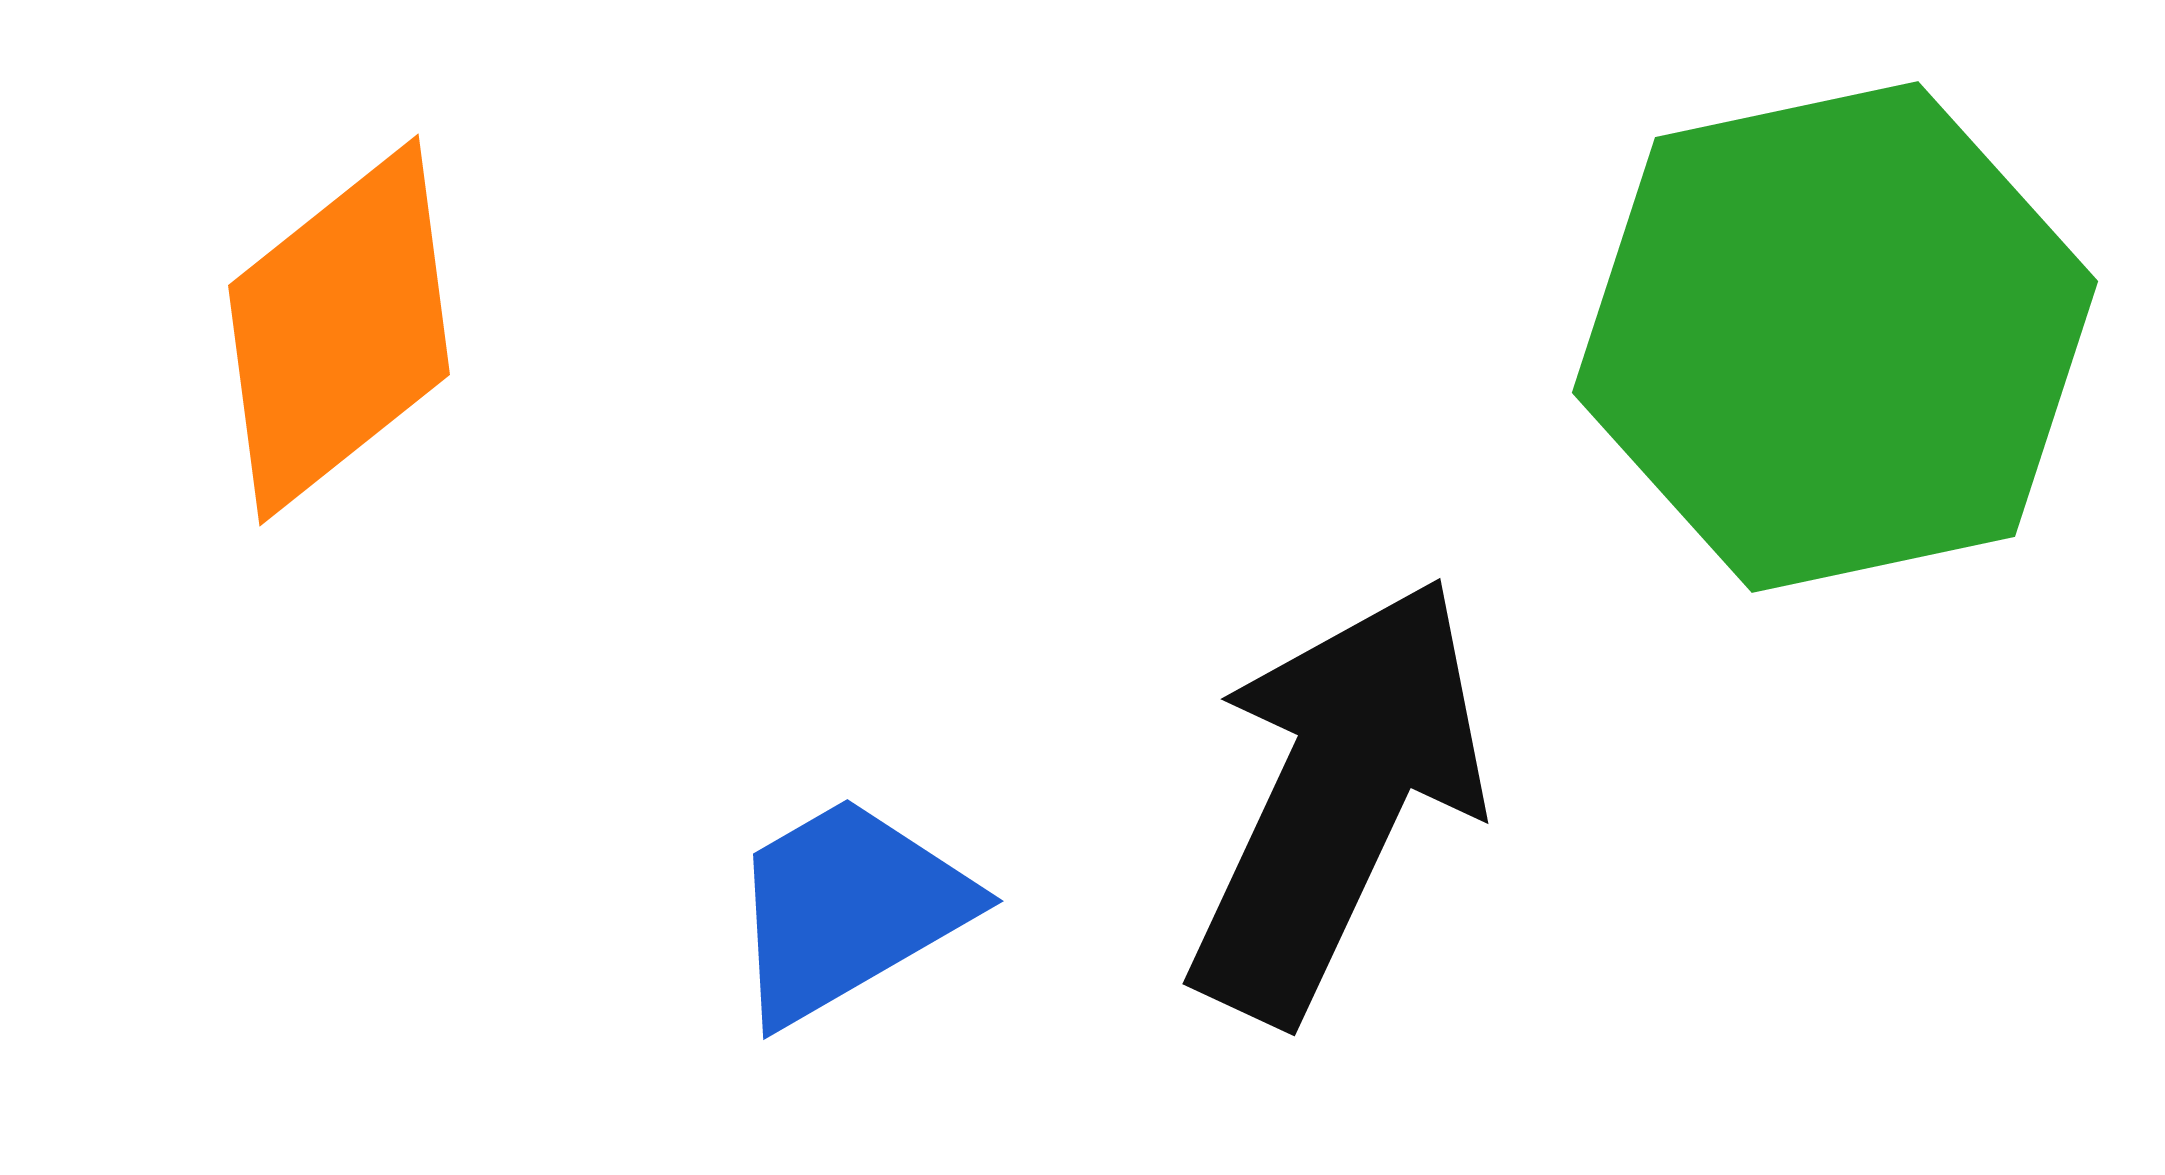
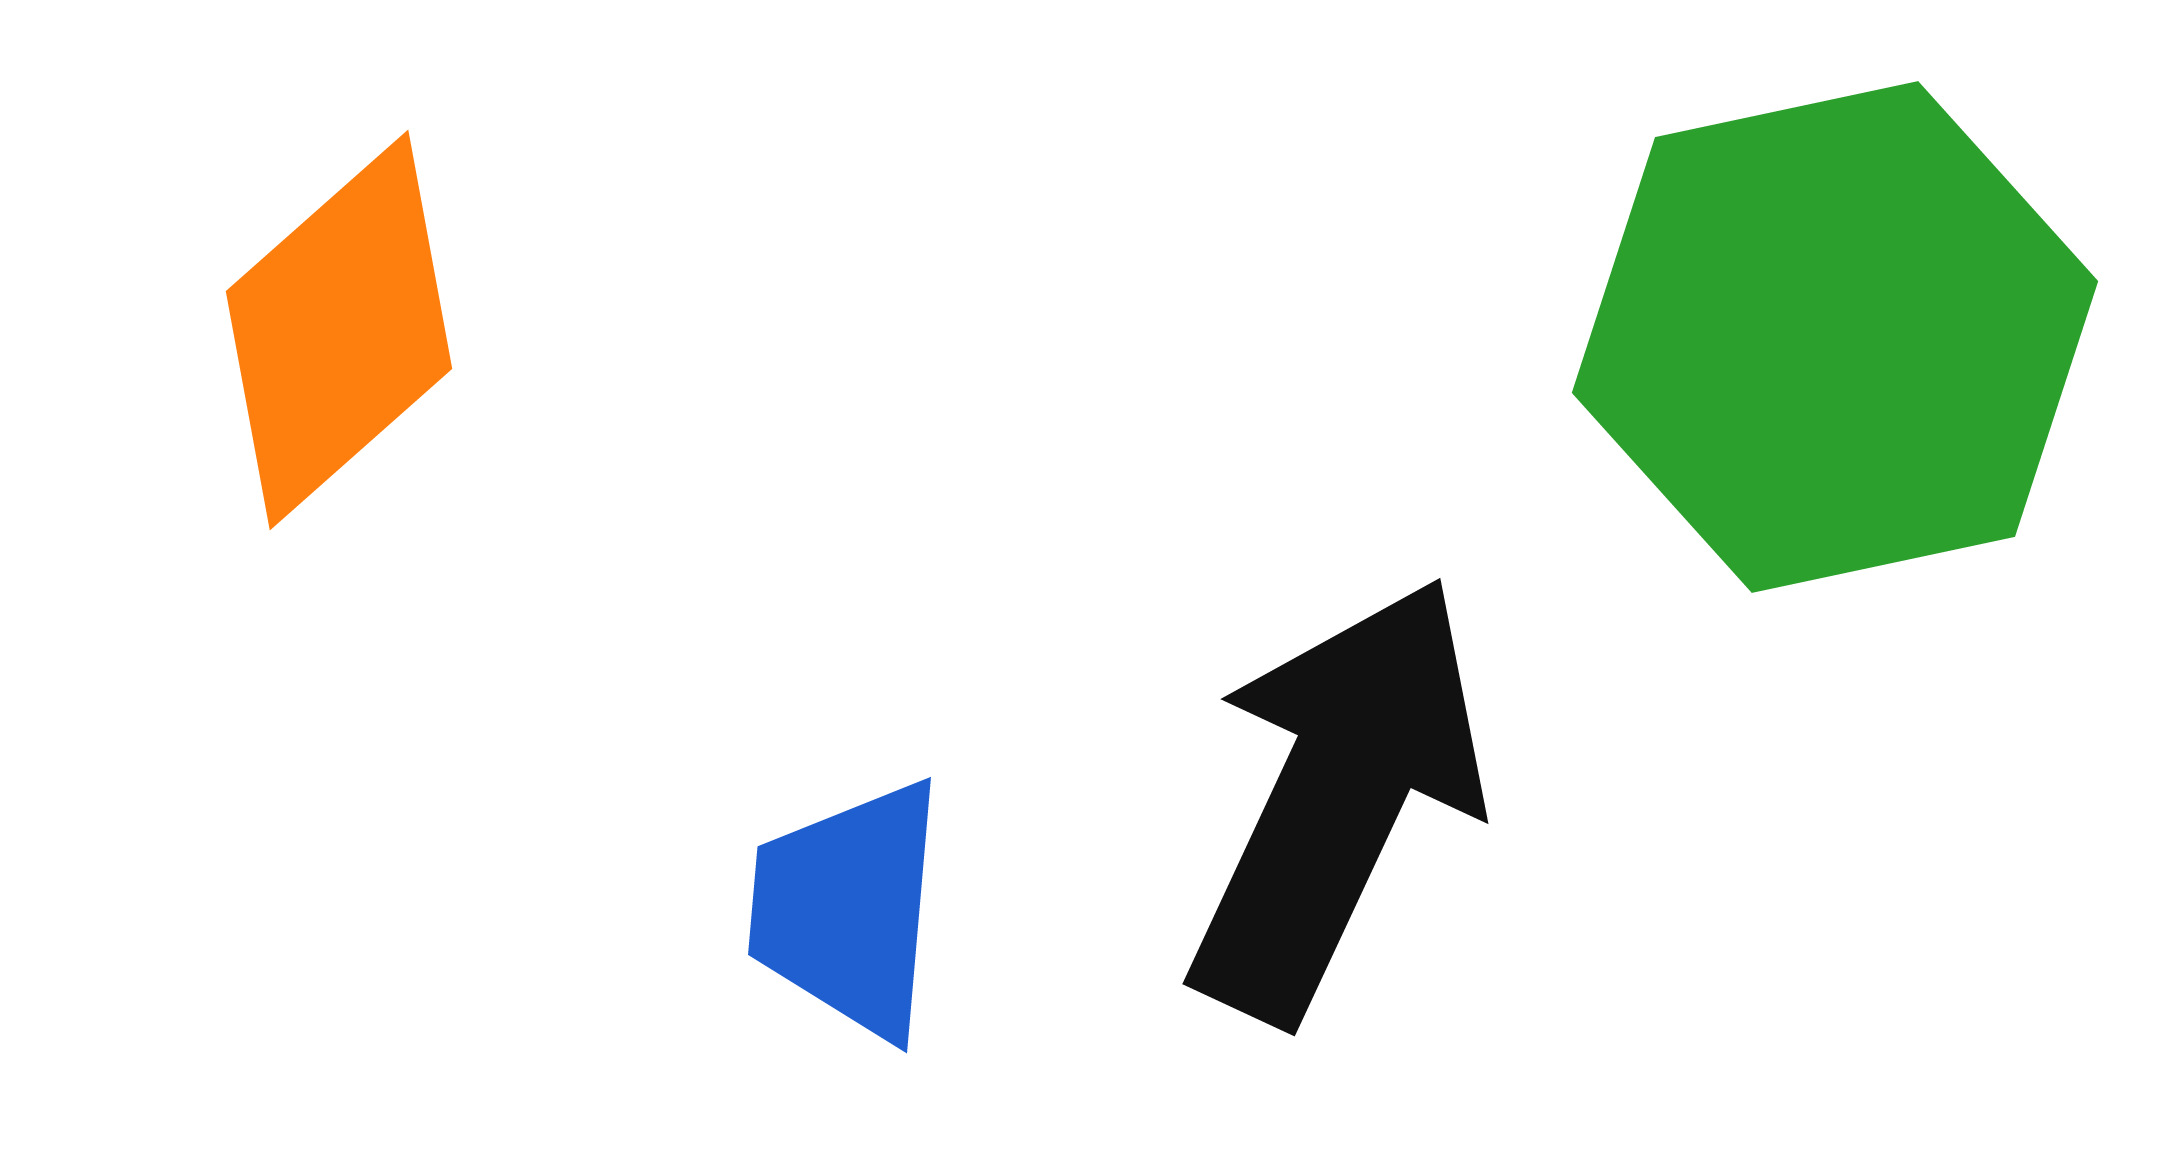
orange diamond: rotated 3 degrees counterclockwise
blue trapezoid: rotated 55 degrees counterclockwise
